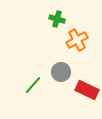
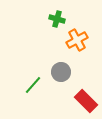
red rectangle: moved 1 px left, 11 px down; rotated 20 degrees clockwise
